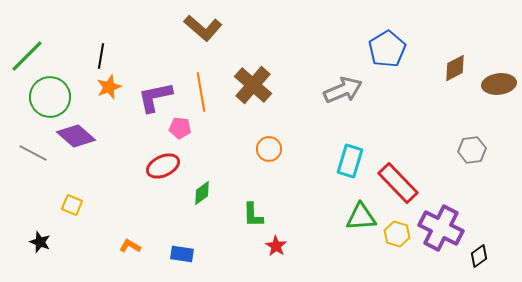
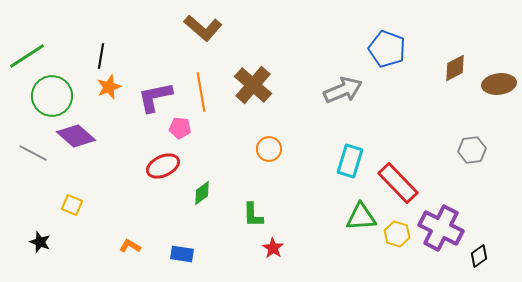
blue pentagon: rotated 21 degrees counterclockwise
green line: rotated 12 degrees clockwise
green circle: moved 2 px right, 1 px up
red star: moved 3 px left, 2 px down
